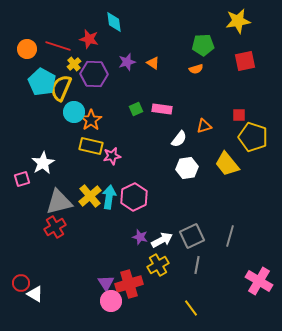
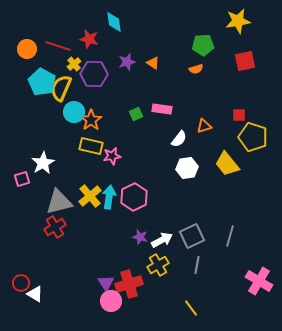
green square at (136, 109): moved 5 px down
